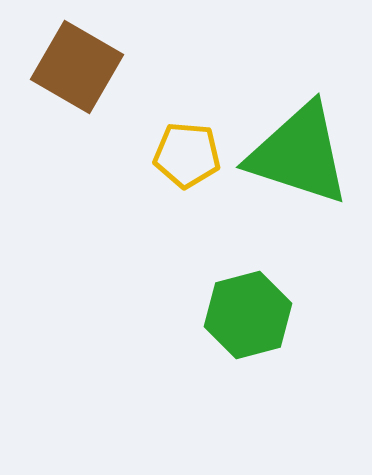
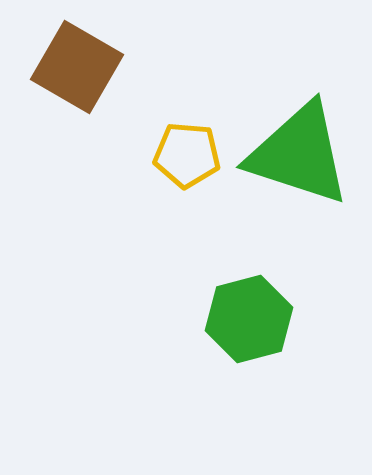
green hexagon: moved 1 px right, 4 px down
